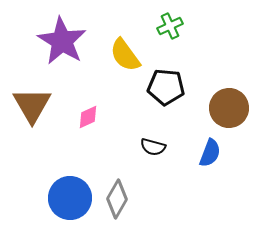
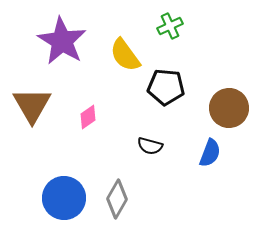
pink diamond: rotated 10 degrees counterclockwise
black semicircle: moved 3 px left, 1 px up
blue circle: moved 6 px left
